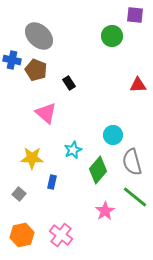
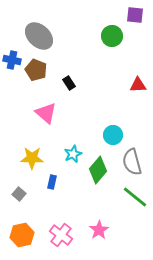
cyan star: moved 4 px down
pink star: moved 6 px left, 19 px down
